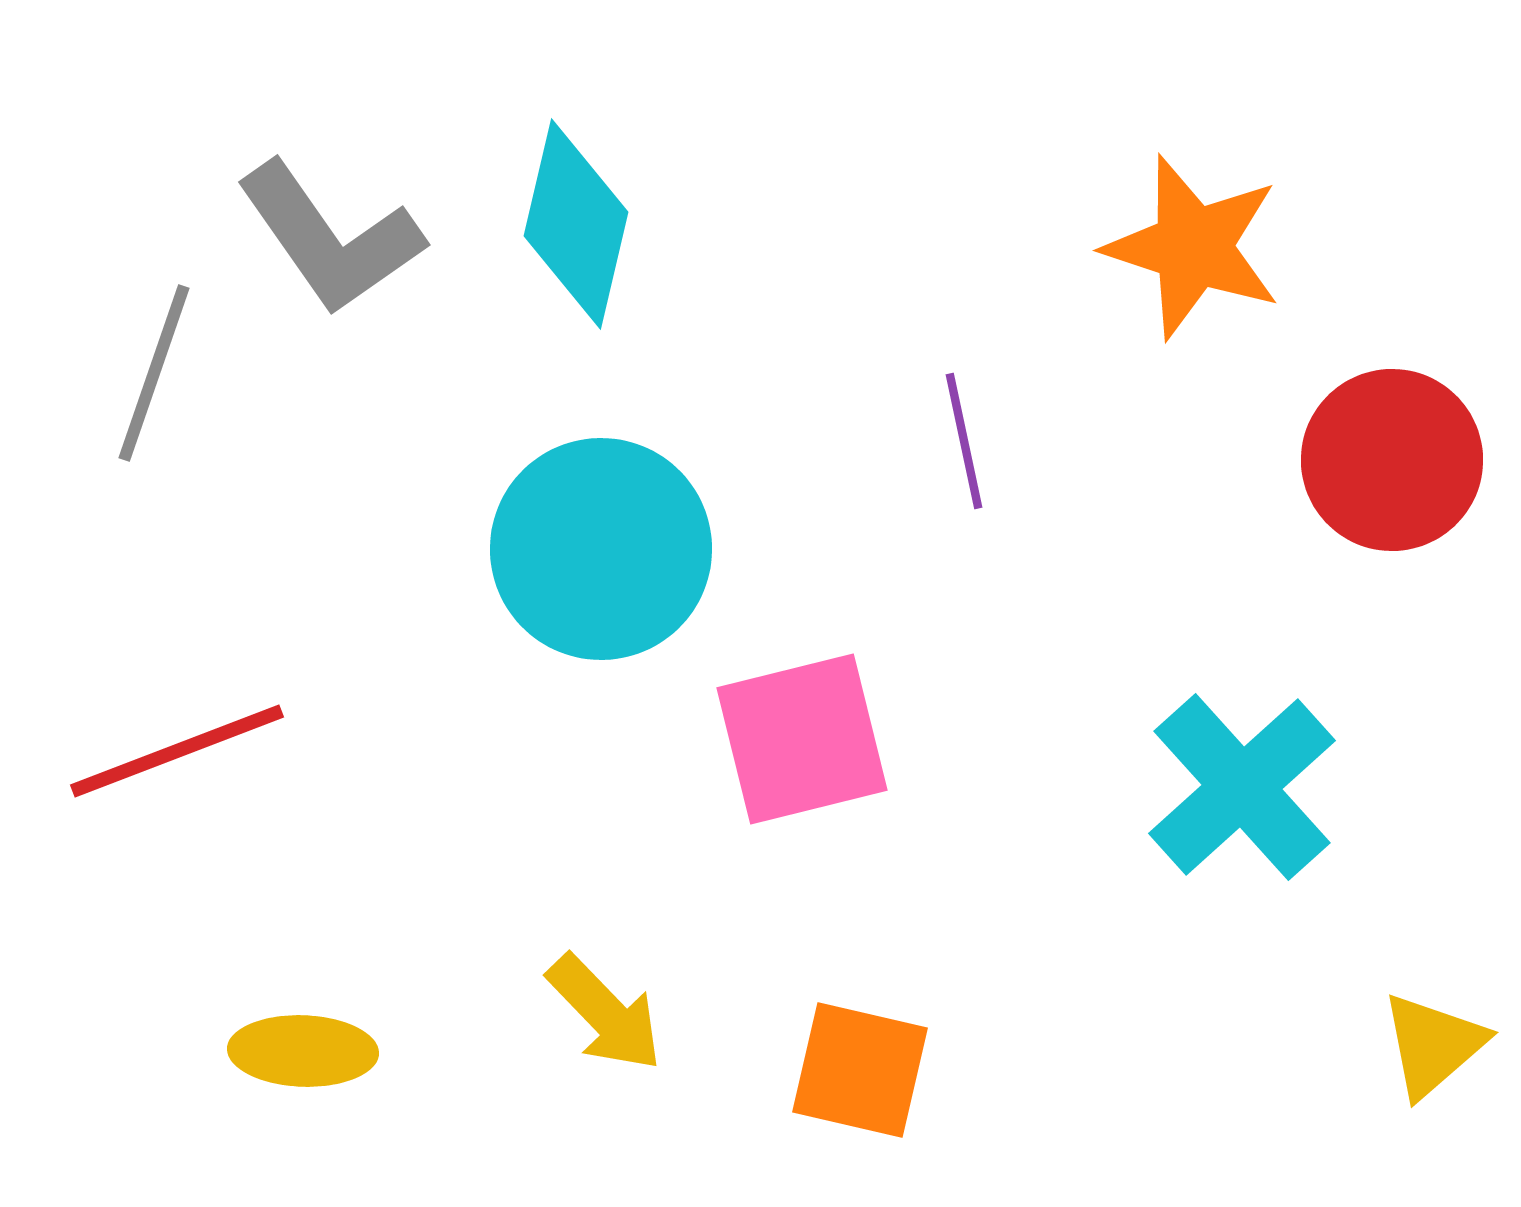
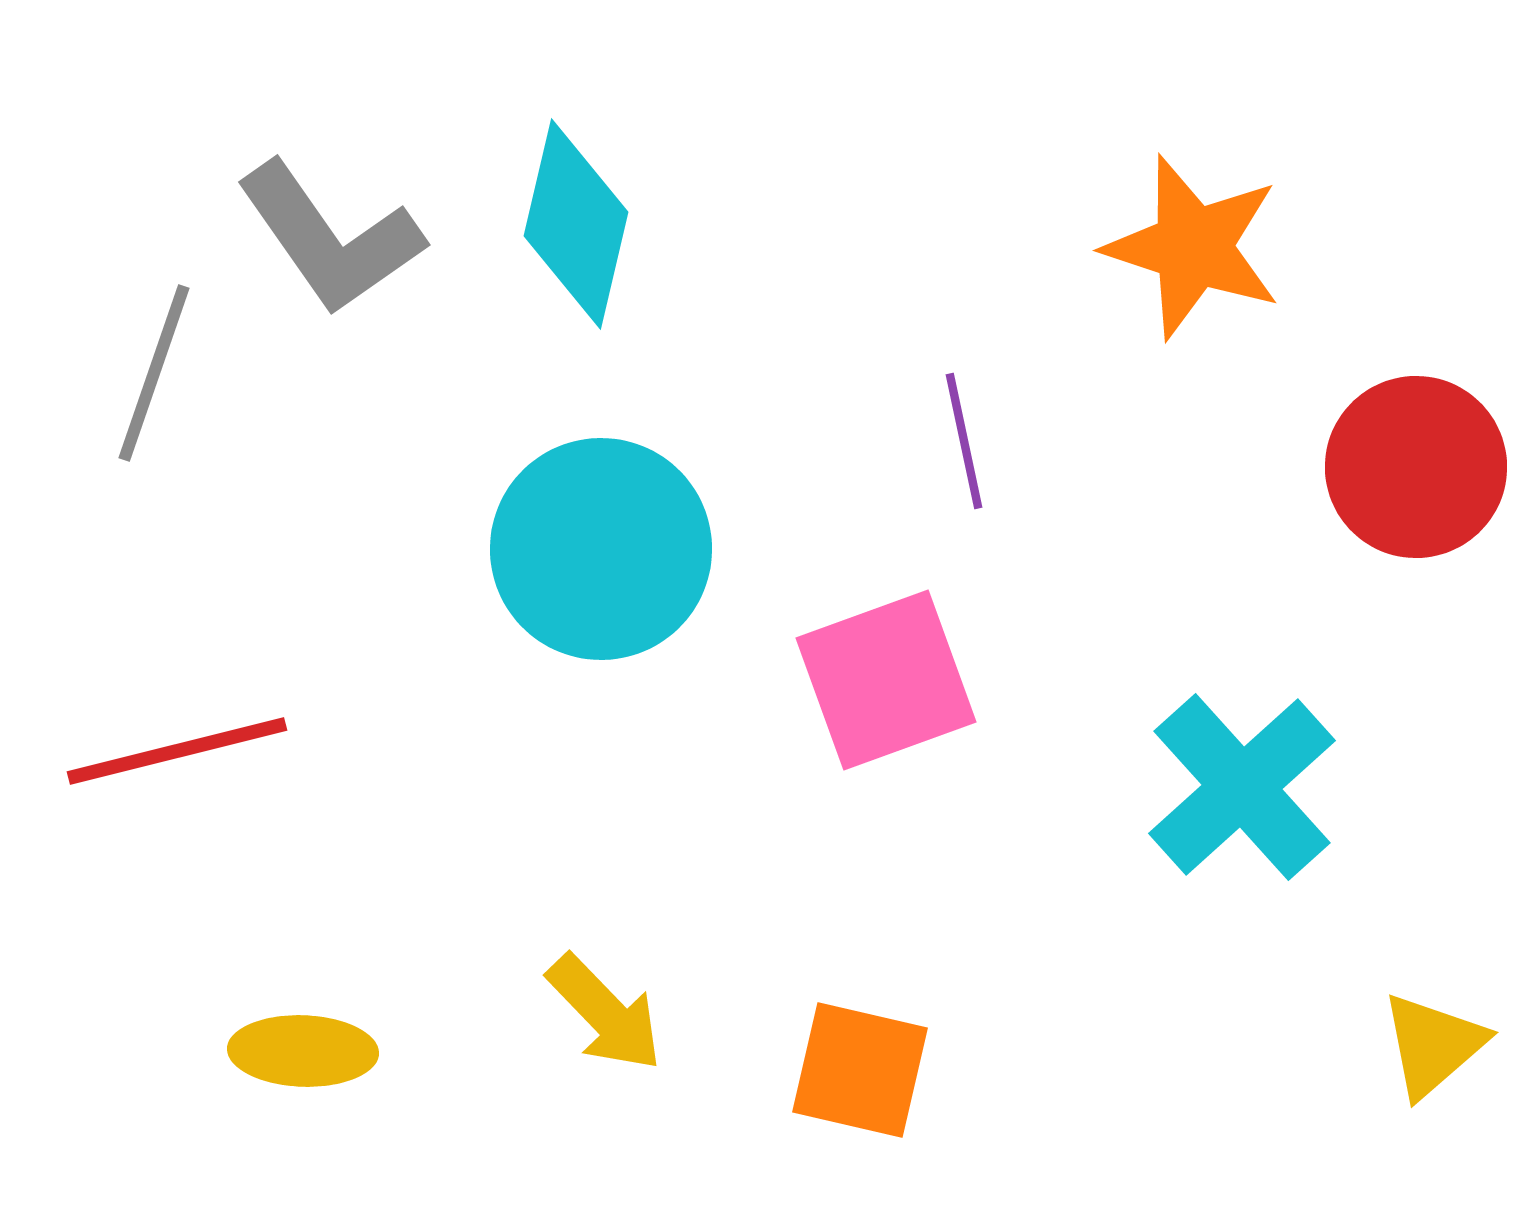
red circle: moved 24 px right, 7 px down
pink square: moved 84 px right, 59 px up; rotated 6 degrees counterclockwise
red line: rotated 7 degrees clockwise
